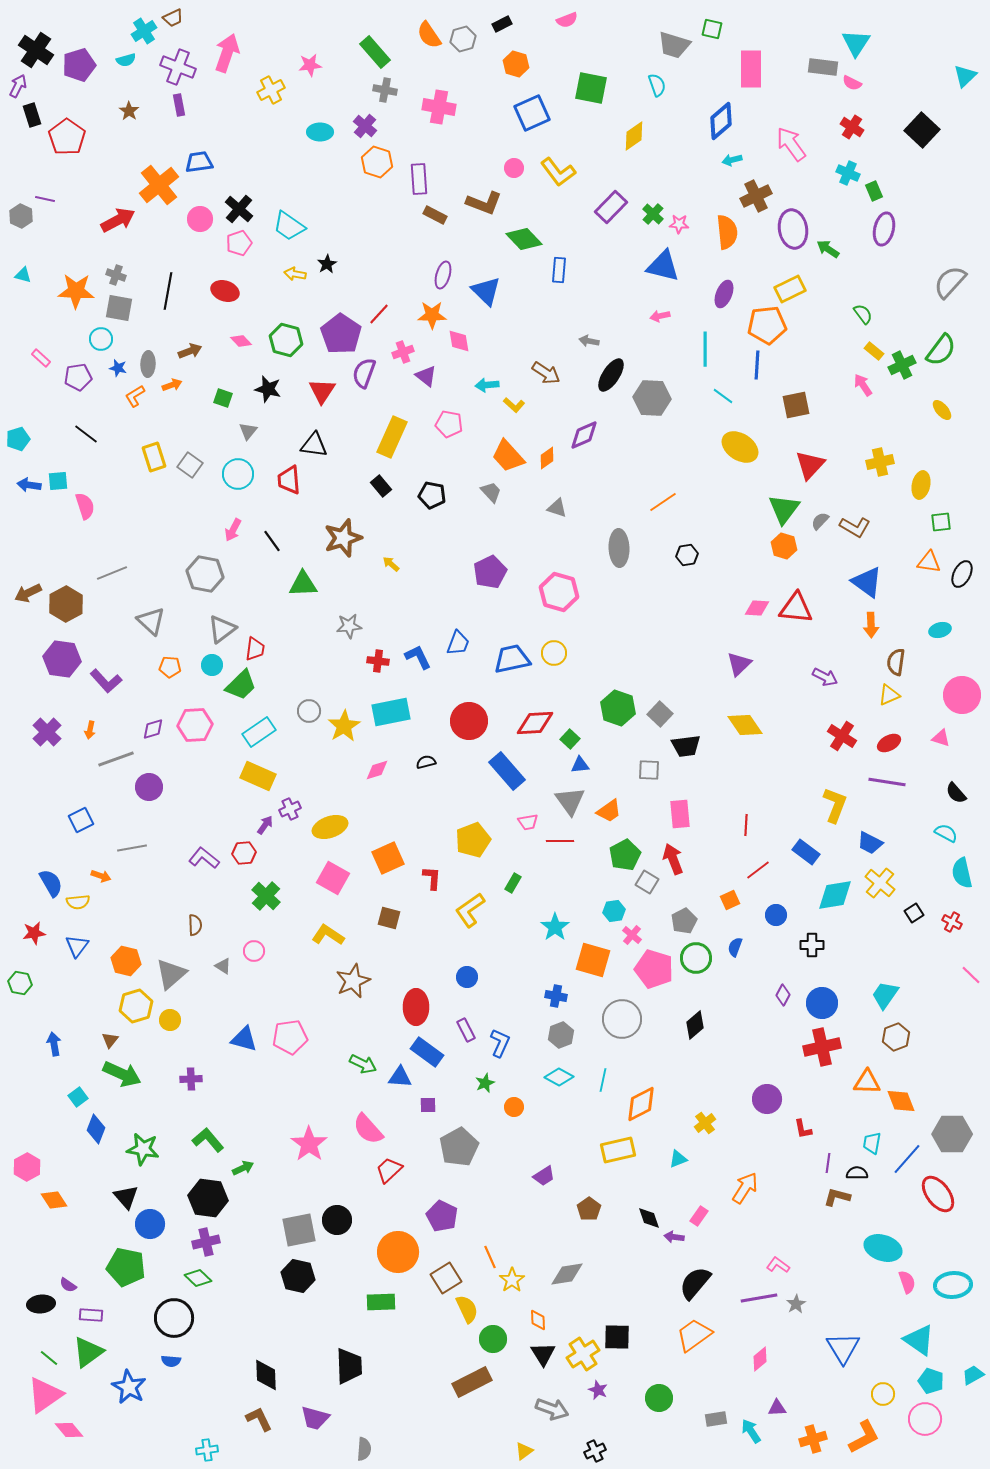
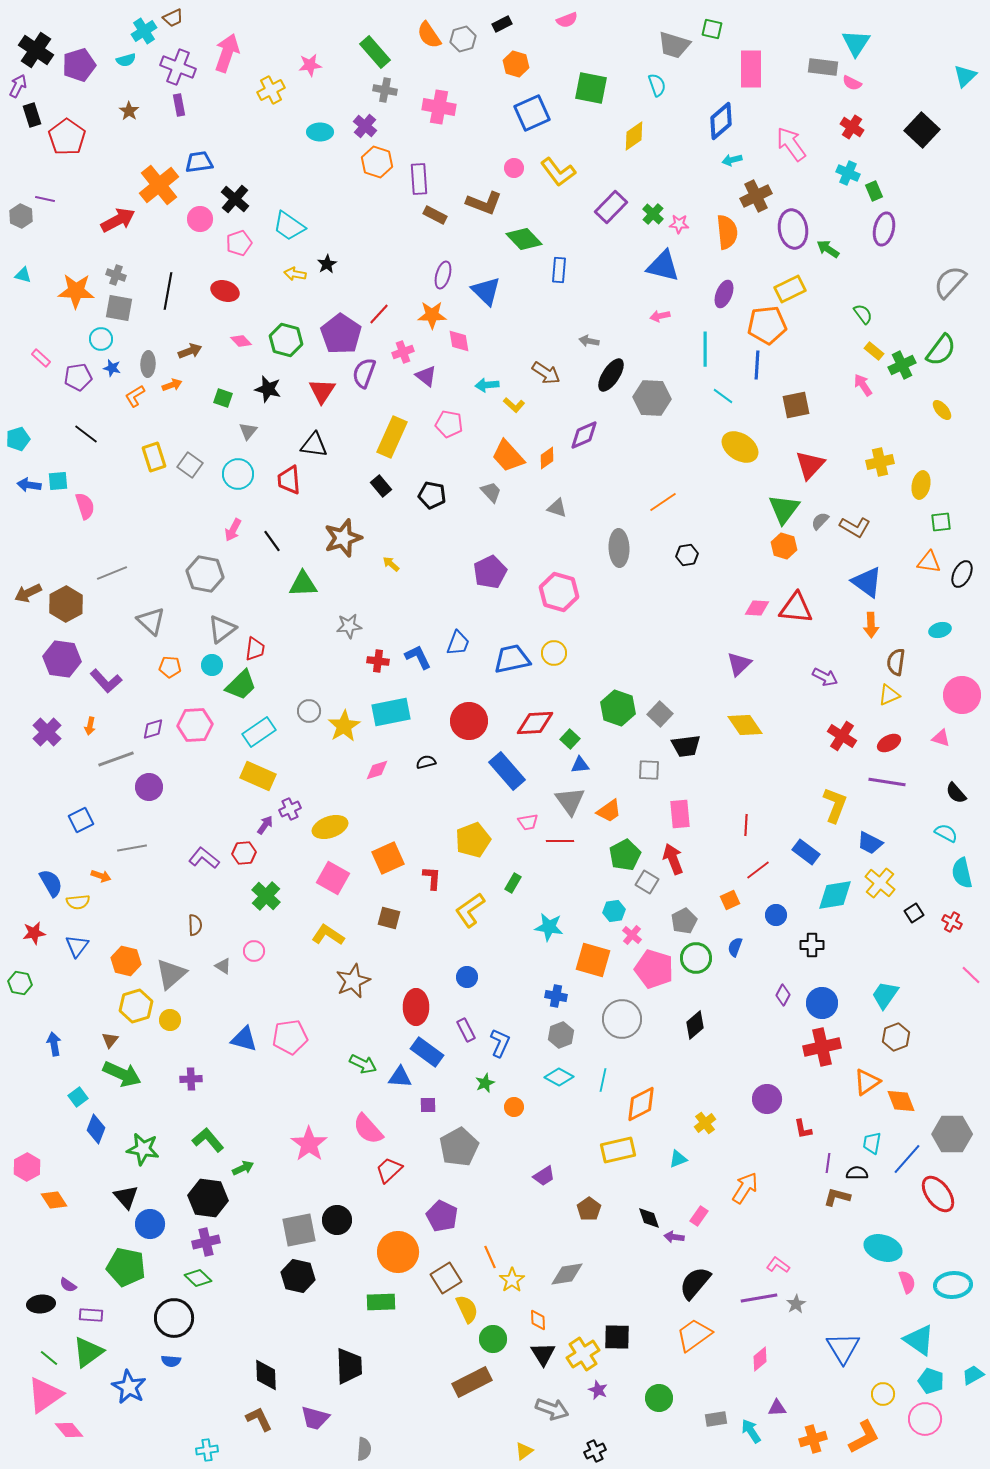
black cross at (239, 209): moved 4 px left, 10 px up
blue star at (118, 368): moved 6 px left
orange arrow at (90, 730): moved 4 px up
cyan star at (555, 927): moved 6 px left; rotated 28 degrees counterclockwise
orange triangle at (867, 1082): rotated 36 degrees counterclockwise
